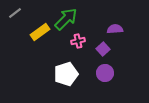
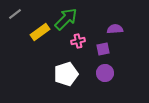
gray line: moved 1 px down
purple square: rotated 32 degrees clockwise
